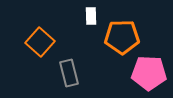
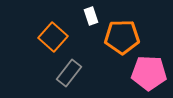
white rectangle: rotated 18 degrees counterclockwise
orange square: moved 13 px right, 5 px up
gray rectangle: rotated 52 degrees clockwise
